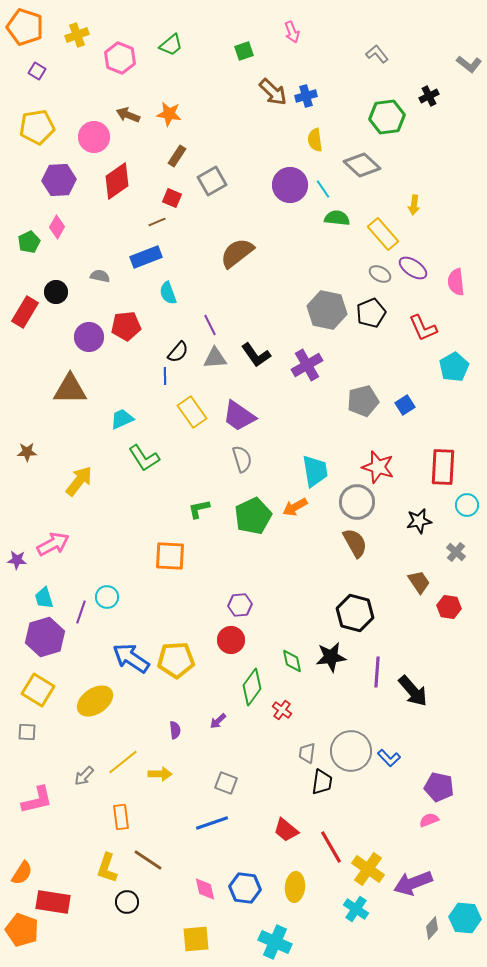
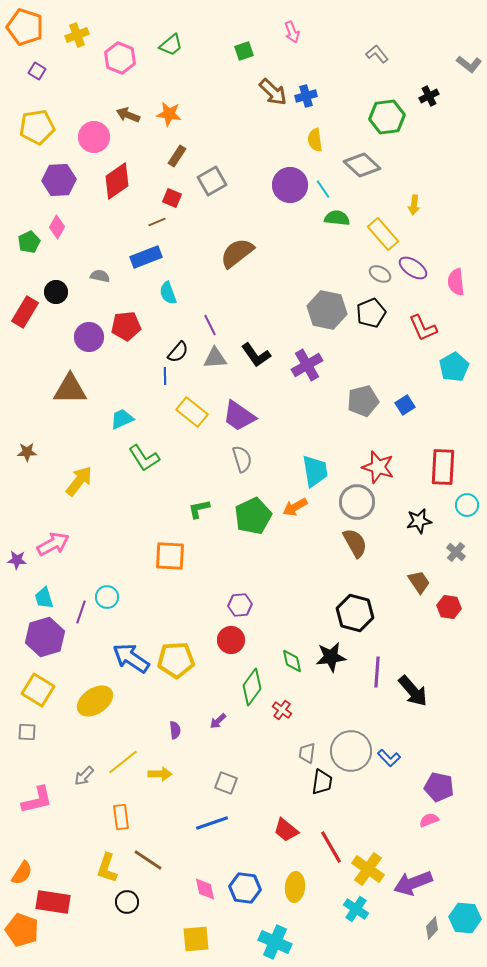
yellow rectangle at (192, 412): rotated 16 degrees counterclockwise
